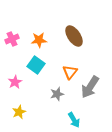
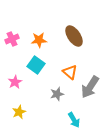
orange triangle: rotated 28 degrees counterclockwise
